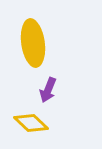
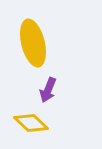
yellow ellipse: rotated 6 degrees counterclockwise
